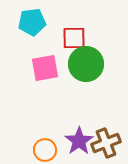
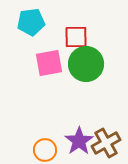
cyan pentagon: moved 1 px left
red square: moved 2 px right, 1 px up
pink square: moved 4 px right, 5 px up
brown cross: rotated 8 degrees counterclockwise
